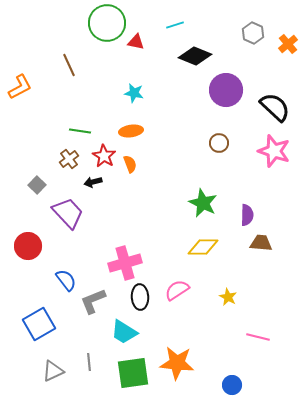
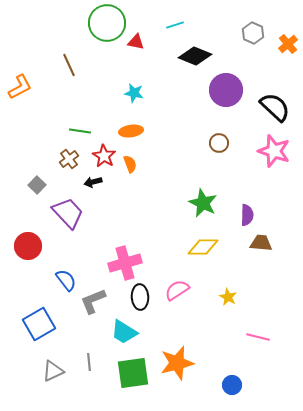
orange star: rotated 20 degrees counterclockwise
